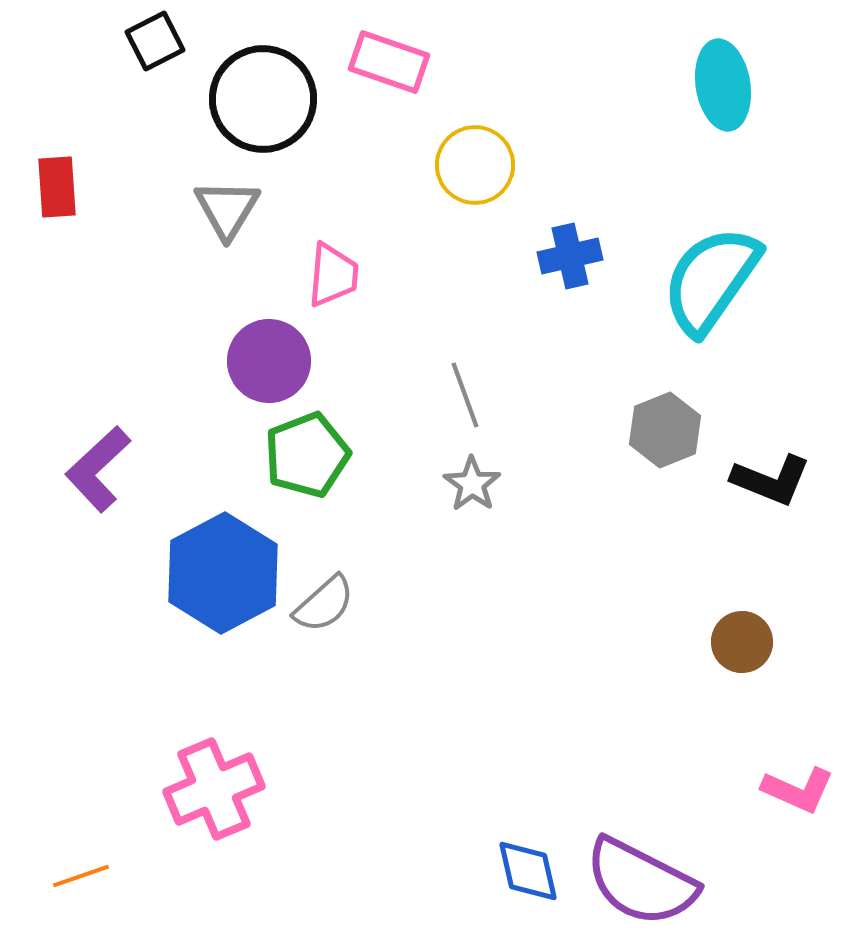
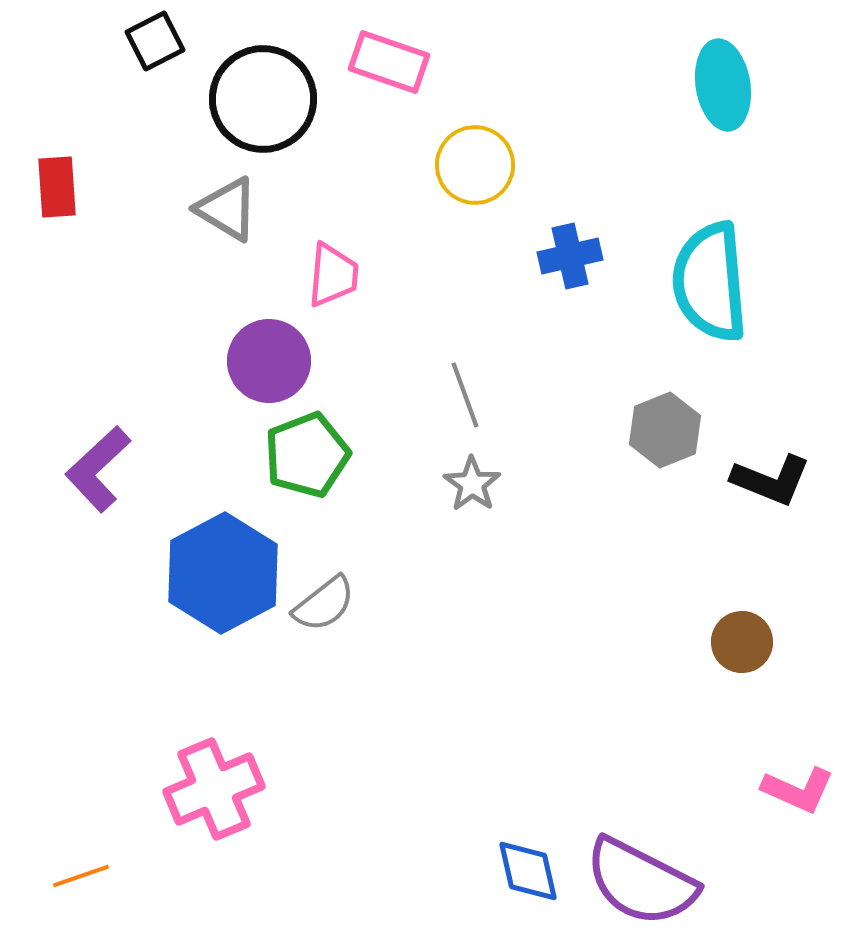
gray triangle: rotated 30 degrees counterclockwise
cyan semicircle: moved 1 px left, 2 px down; rotated 40 degrees counterclockwise
gray semicircle: rotated 4 degrees clockwise
